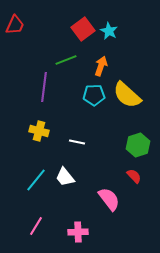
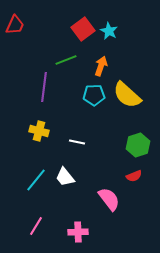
red semicircle: rotated 112 degrees clockwise
